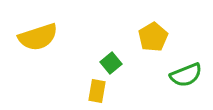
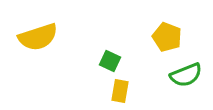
yellow pentagon: moved 14 px right; rotated 20 degrees counterclockwise
green square: moved 1 px left, 2 px up; rotated 25 degrees counterclockwise
yellow rectangle: moved 23 px right
